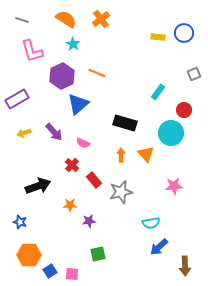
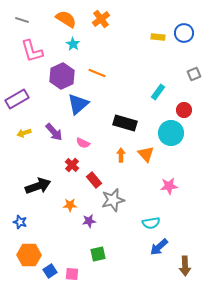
pink star: moved 5 px left
gray star: moved 8 px left, 8 px down
